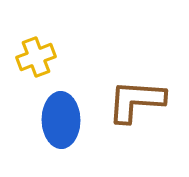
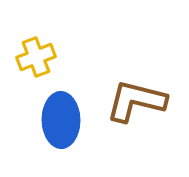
brown L-shape: rotated 10 degrees clockwise
